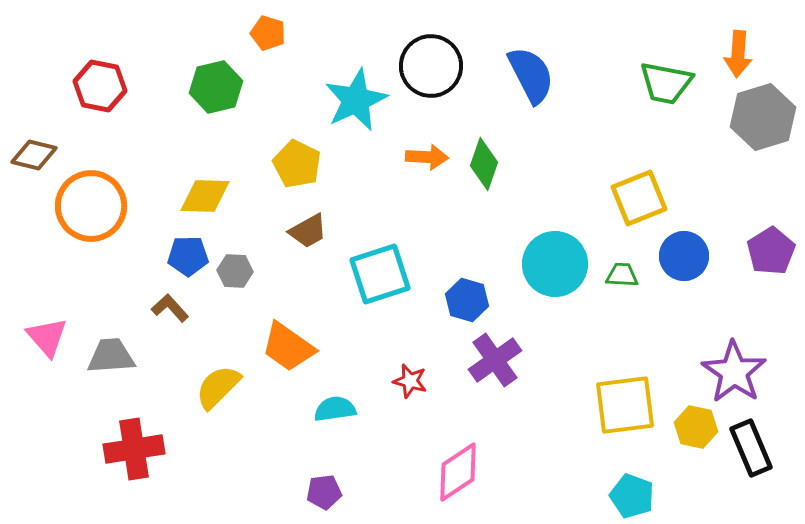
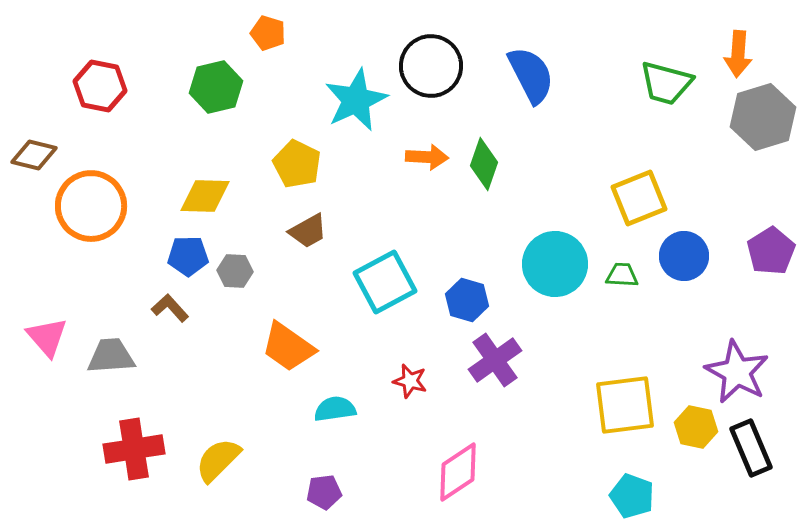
green trapezoid at (666, 83): rotated 4 degrees clockwise
cyan square at (380, 274): moved 5 px right, 8 px down; rotated 10 degrees counterclockwise
purple star at (734, 372): moved 3 px right; rotated 6 degrees counterclockwise
yellow semicircle at (218, 387): moved 73 px down
